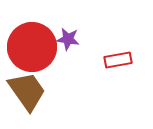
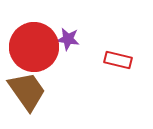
red circle: moved 2 px right
red rectangle: rotated 24 degrees clockwise
